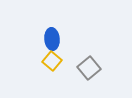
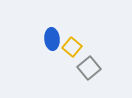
yellow square: moved 20 px right, 14 px up
